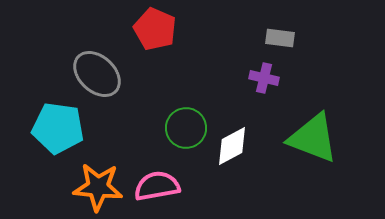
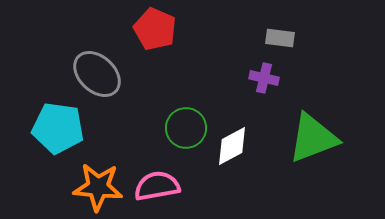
green triangle: rotated 42 degrees counterclockwise
